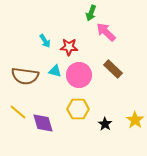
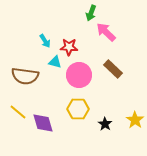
cyan triangle: moved 9 px up
